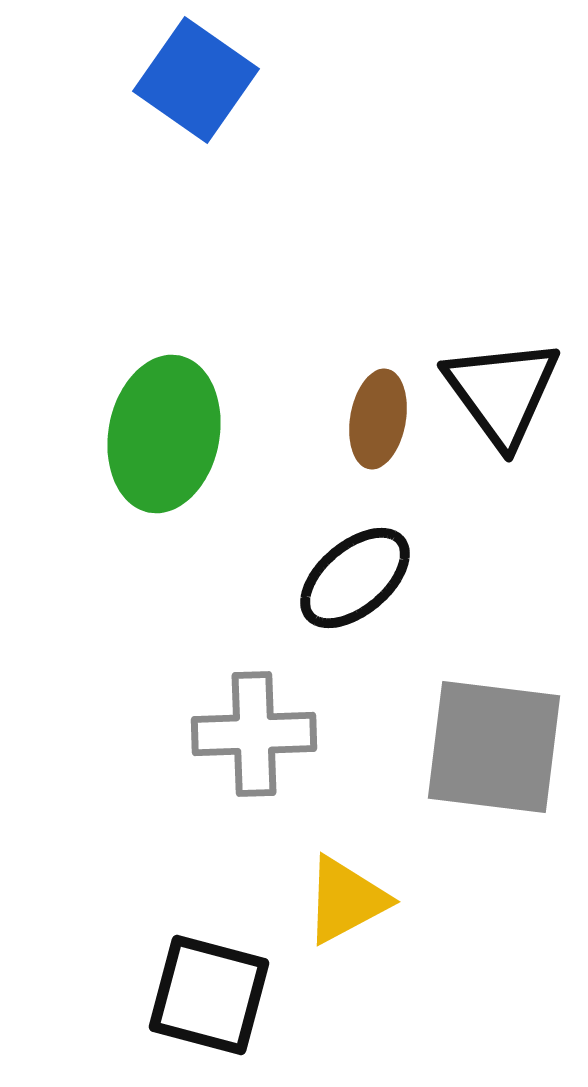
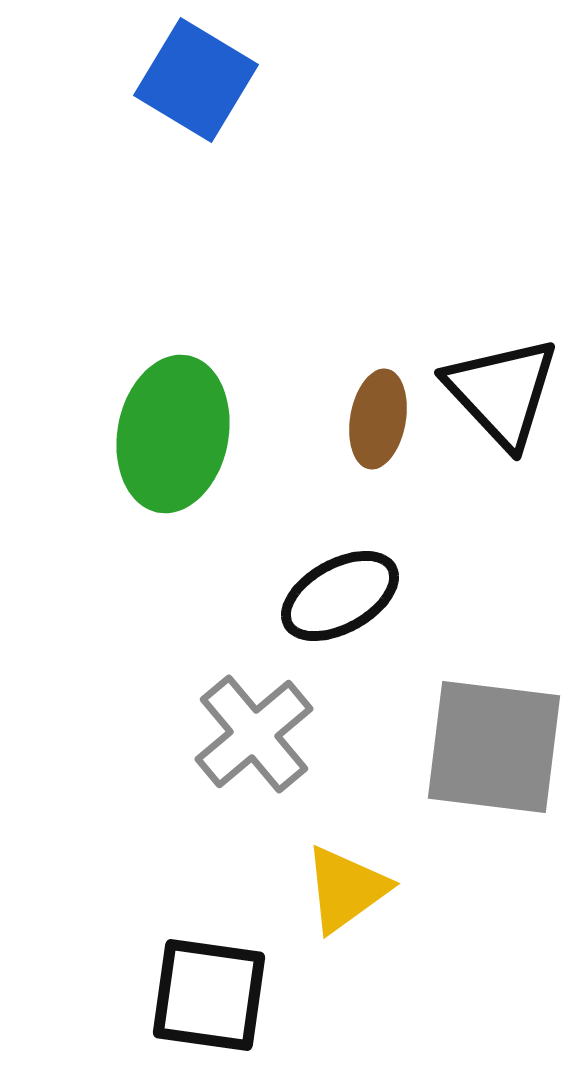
blue square: rotated 4 degrees counterclockwise
black triangle: rotated 7 degrees counterclockwise
green ellipse: moved 9 px right
black ellipse: moved 15 px left, 18 px down; rotated 11 degrees clockwise
gray cross: rotated 38 degrees counterclockwise
yellow triangle: moved 11 px up; rotated 8 degrees counterclockwise
black square: rotated 7 degrees counterclockwise
